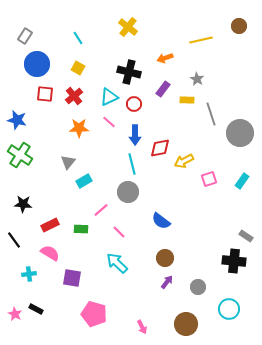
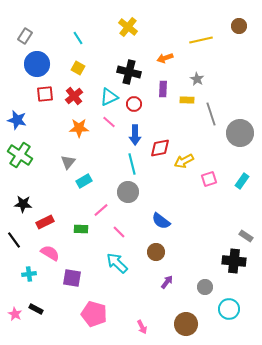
purple rectangle at (163, 89): rotated 35 degrees counterclockwise
red square at (45, 94): rotated 12 degrees counterclockwise
red rectangle at (50, 225): moved 5 px left, 3 px up
brown circle at (165, 258): moved 9 px left, 6 px up
gray circle at (198, 287): moved 7 px right
